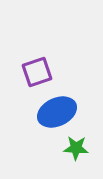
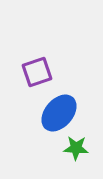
blue ellipse: moved 2 px right, 1 px down; rotated 24 degrees counterclockwise
